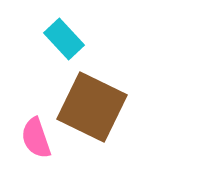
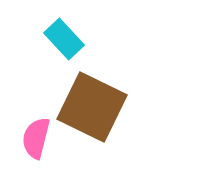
pink semicircle: rotated 33 degrees clockwise
